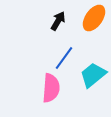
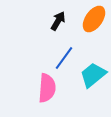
orange ellipse: moved 1 px down
pink semicircle: moved 4 px left
